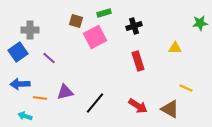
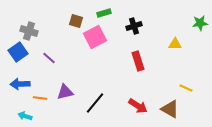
gray cross: moved 1 px left, 1 px down; rotated 18 degrees clockwise
yellow triangle: moved 4 px up
